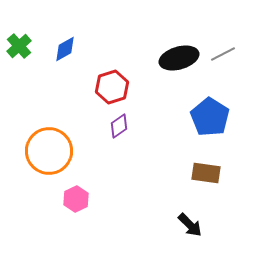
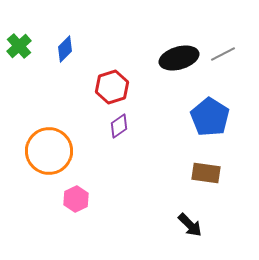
blue diamond: rotated 16 degrees counterclockwise
